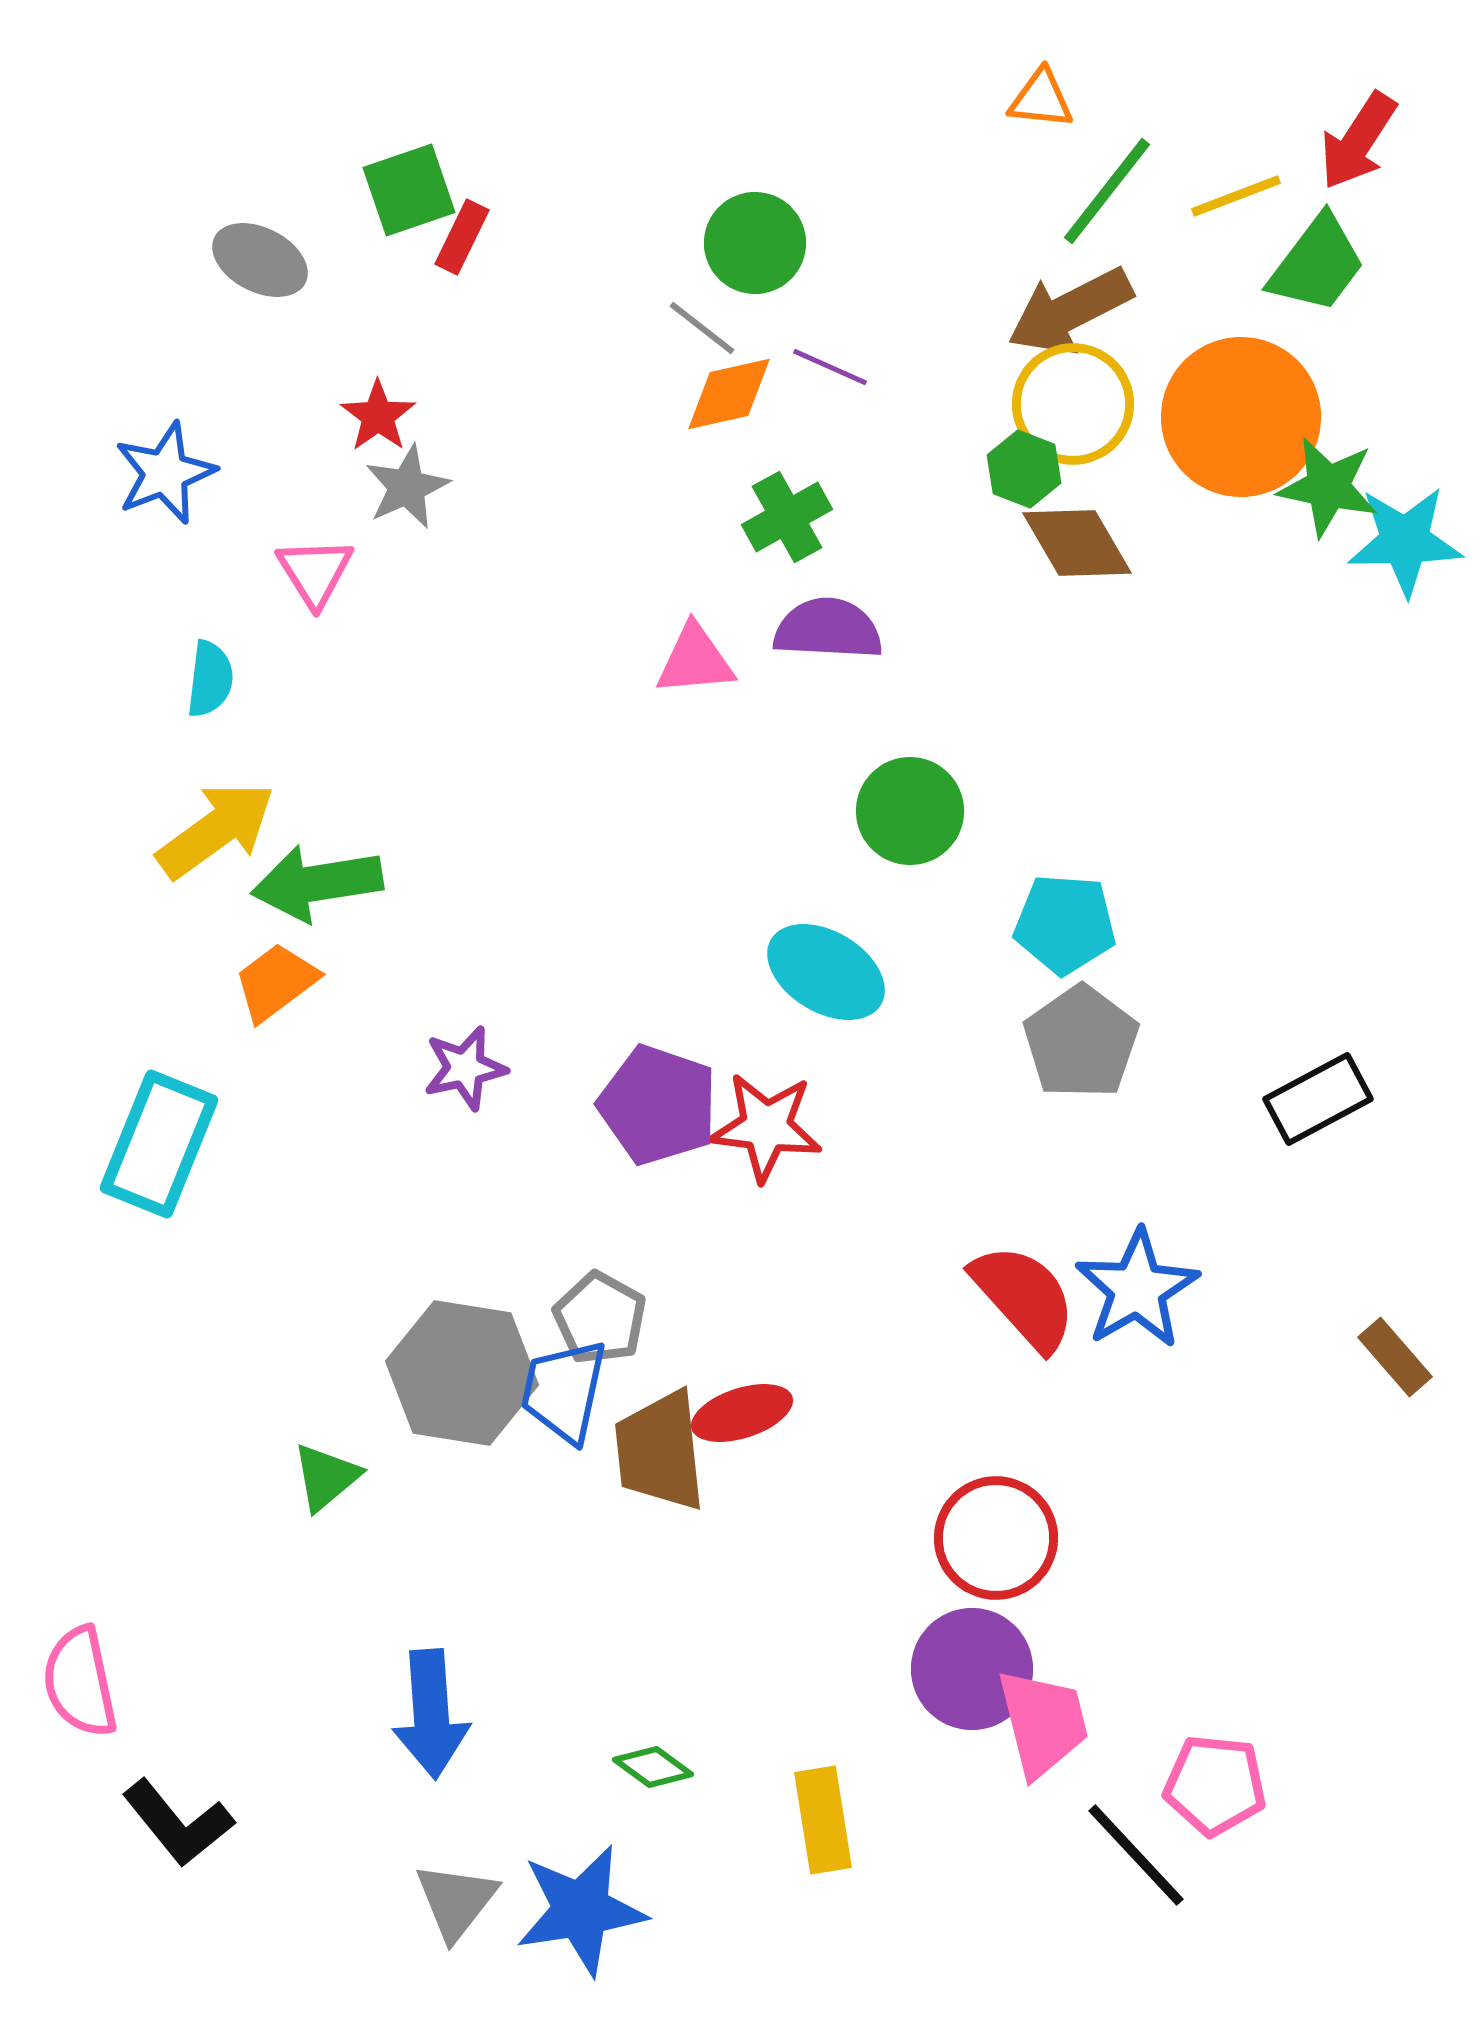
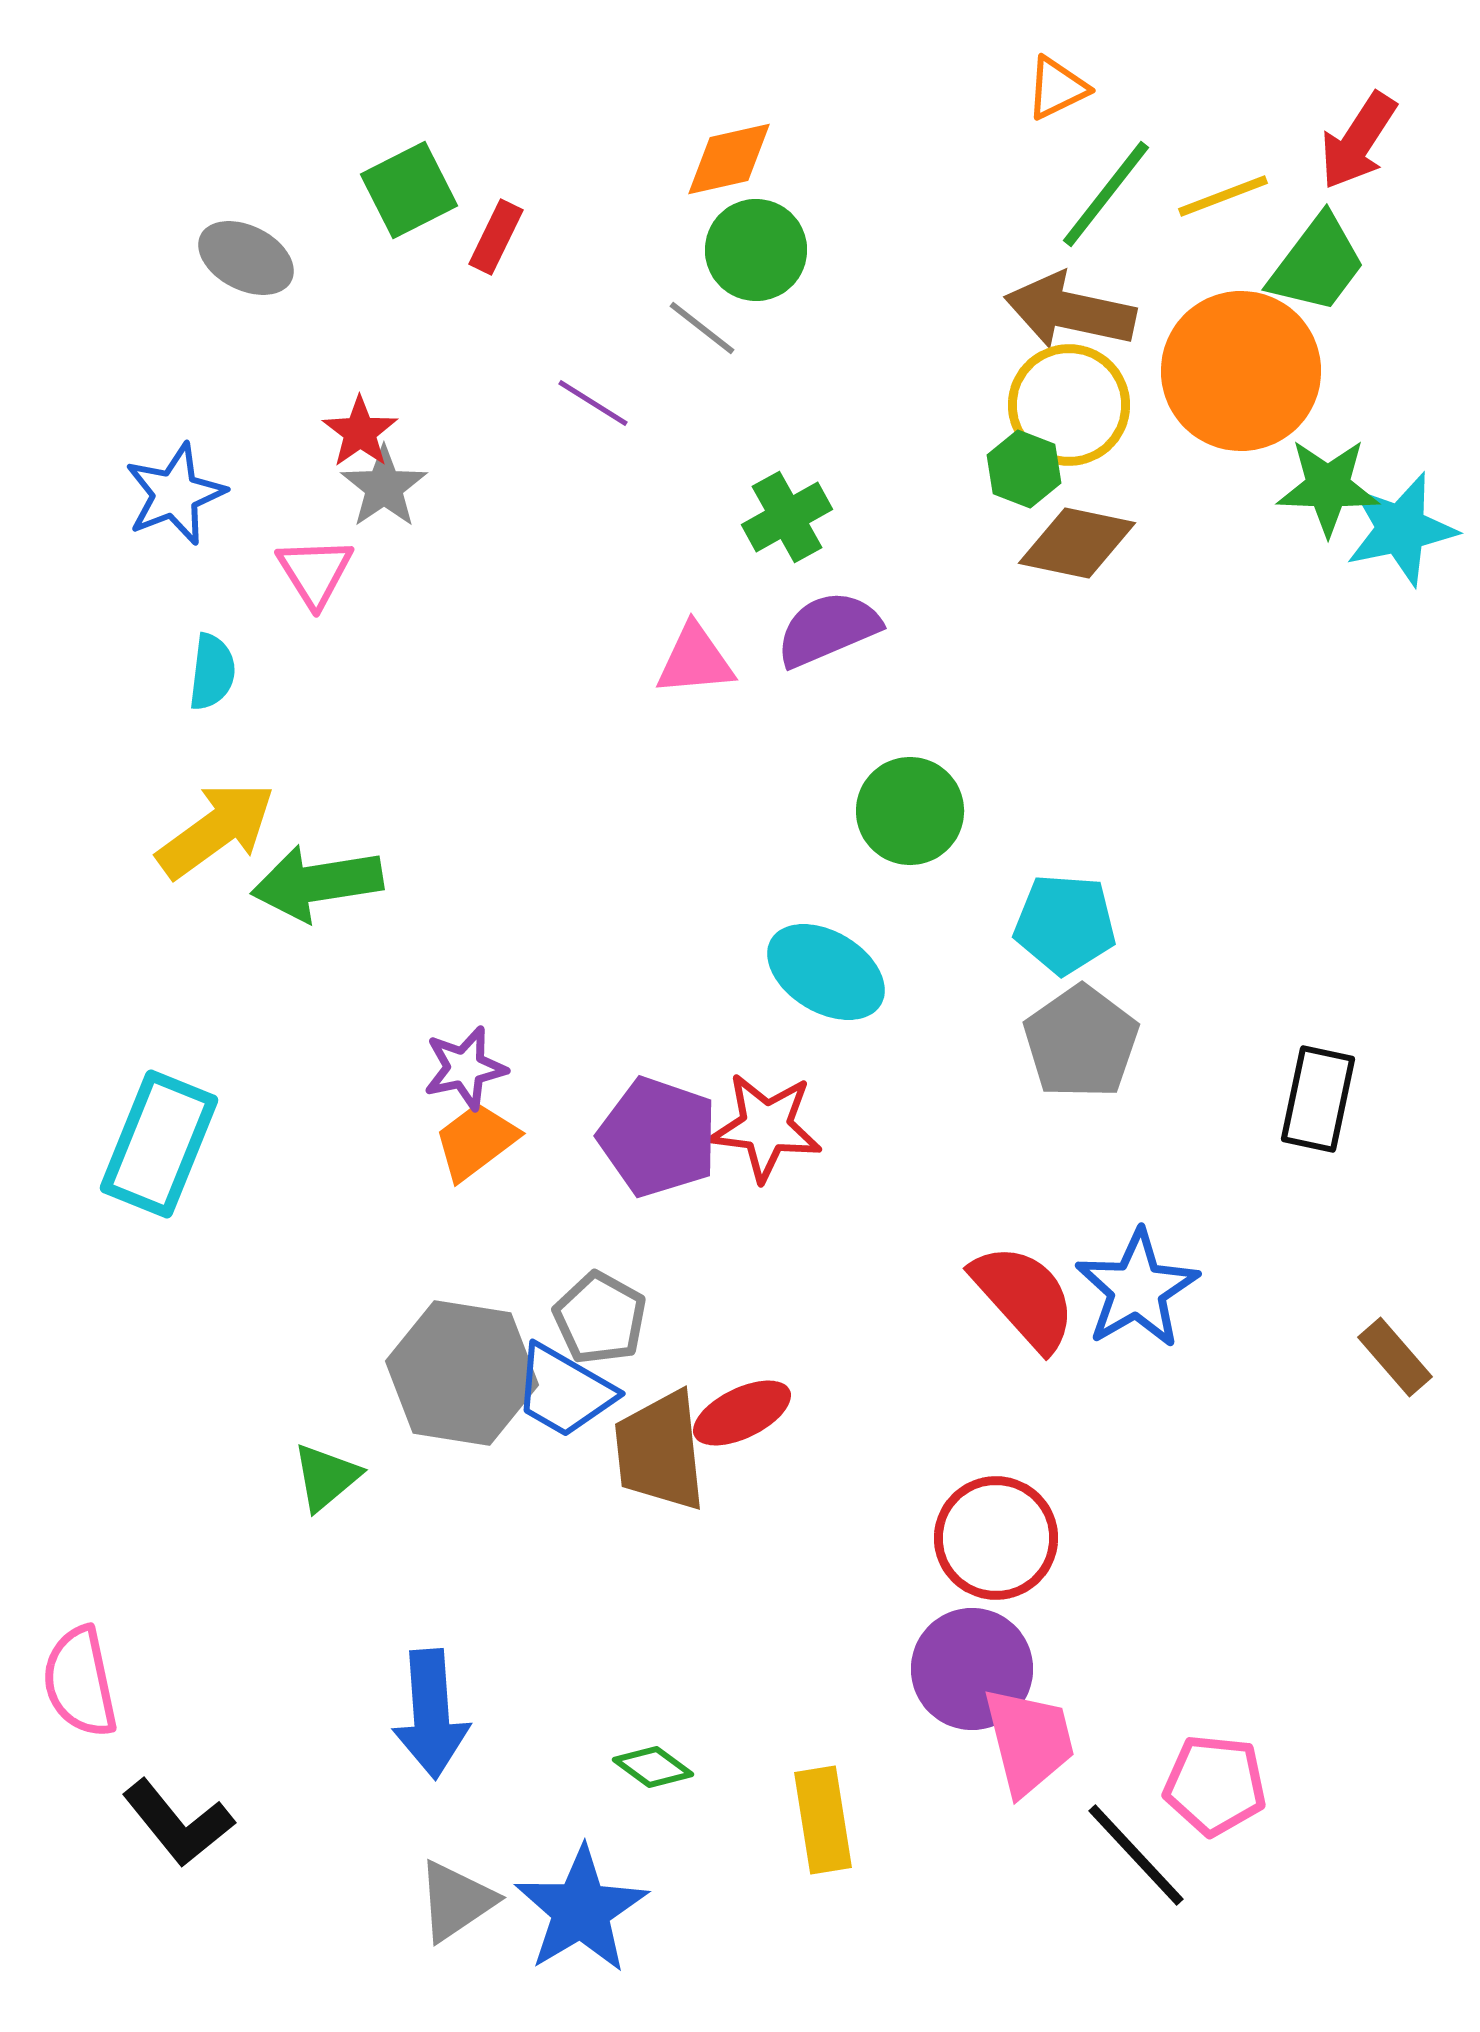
orange triangle at (1041, 99): moved 16 px right, 11 px up; rotated 32 degrees counterclockwise
green square at (409, 190): rotated 8 degrees counterclockwise
green line at (1107, 191): moved 1 px left, 3 px down
yellow line at (1236, 196): moved 13 px left
red rectangle at (462, 237): moved 34 px right
green circle at (755, 243): moved 1 px right, 7 px down
gray ellipse at (260, 260): moved 14 px left, 2 px up
brown arrow at (1070, 311): rotated 39 degrees clockwise
purple line at (830, 367): moved 237 px left, 36 px down; rotated 8 degrees clockwise
orange diamond at (729, 394): moved 235 px up
yellow circle at (1073, 404): moved 4 px left, 1 px down
red star at (378, 416): moved 18 px left, 16 px down
orange circle at (1241, 417): moved 46 px up
blue star at (165, 473): moved 10 px right, 21 px down
gray star at (407, 487): moved 23 px left; rotated 10 degrees counterclockwise
green star at (1328, 487): rotated 10 degrees counterclockwise
cyan star at (1405, 541): moved 4 px left, 12 px up; rotated 11 degrees counterclockwise
brown diamond at (1077, 543): rotated 48 degrees counterclockwise
purple semicircle at (828, 629): rotated 26 degrees counterclockwise
cyan semicircle at (210, 679): moved 2 px right, 7 px up
orange trapezoid at (276, 982): moved 200 px right, 159 px down
black rectangle at (1318, 1099): rotated 50 degrees counterclockwise
purple pentagon at (658, 1105): moved 32 px down
blue trapezoid at (564, 1391): rotated 72 degrees counterclockwise
red ellipse at (742, 1413): rotated 8 degrees counterclockwise
pink trapezoid at (1043, 1723): moved 14 px left, 18 px down
gray triangle at (456, 1901): rotated 18 degrees clockwise
blue star at (581, 1910): rotated 22 degrees counterclockwise
